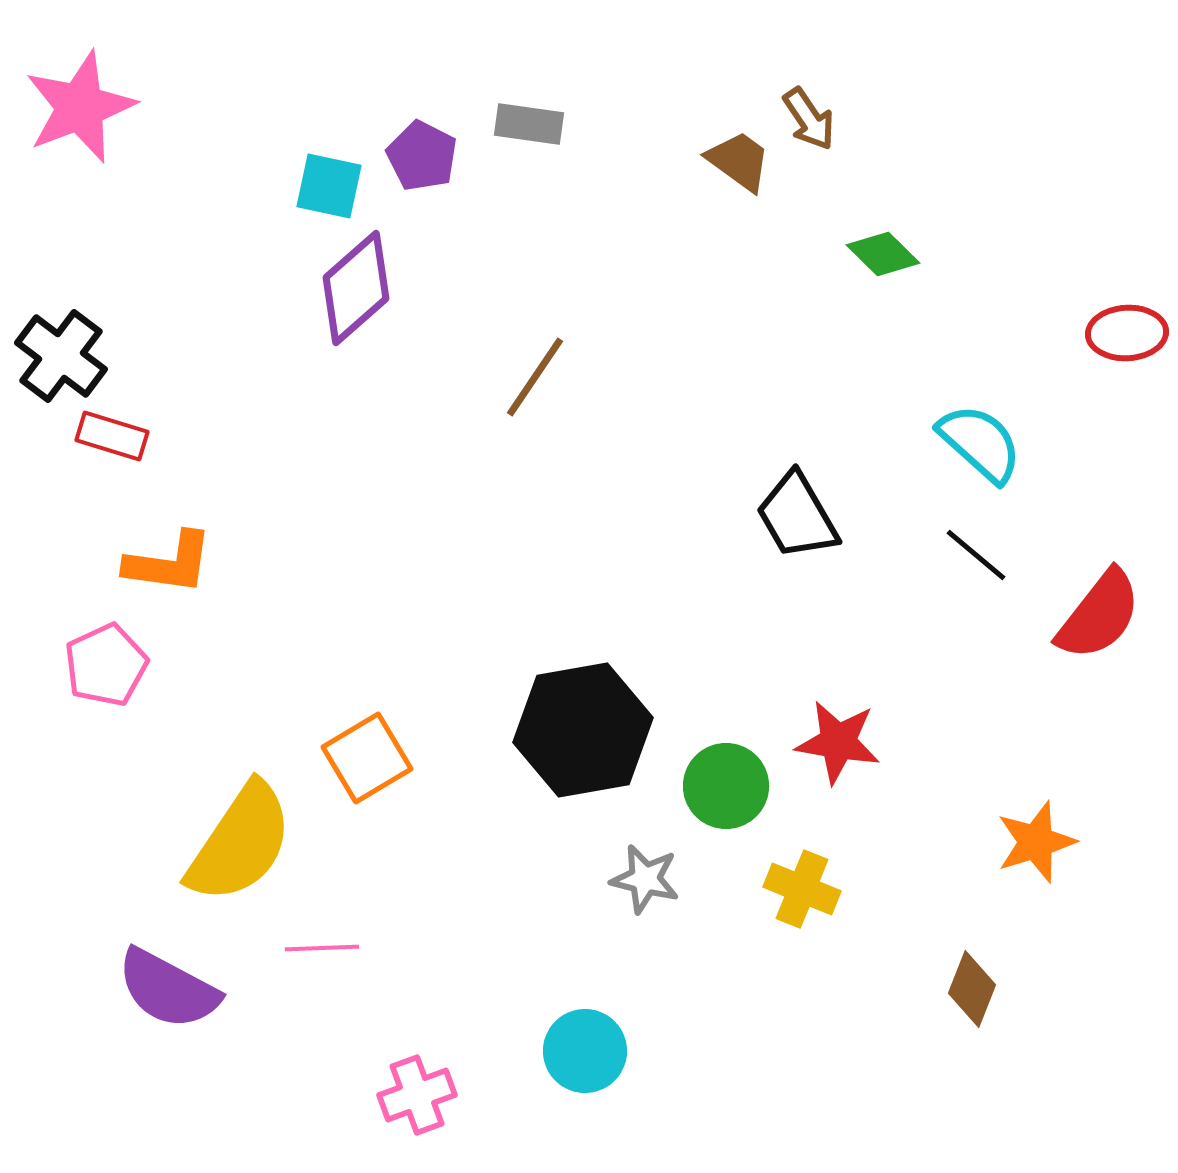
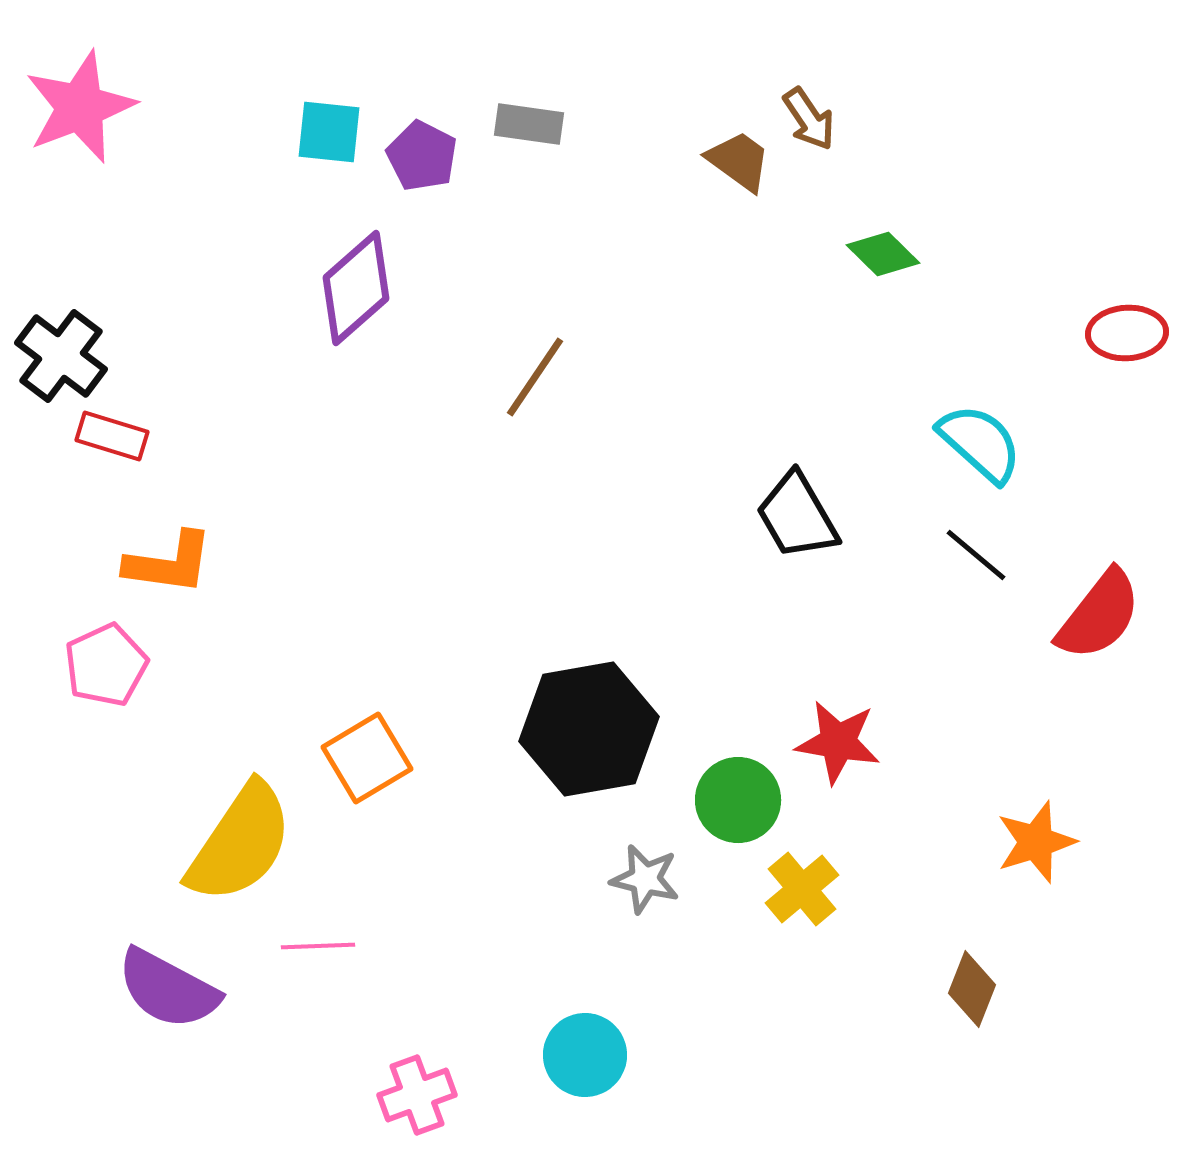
cyan square: moved 54 px up; rotated 6 degrees counterclockwise
black hexagon: moved 6 px right, 1 px up
green circle: moved 12 px right, 14 px down
yellow cross: rotated 28 degrees clockwise
pink line: moved 4 px left, 2 px up
cyan circle: moved 4 px down
